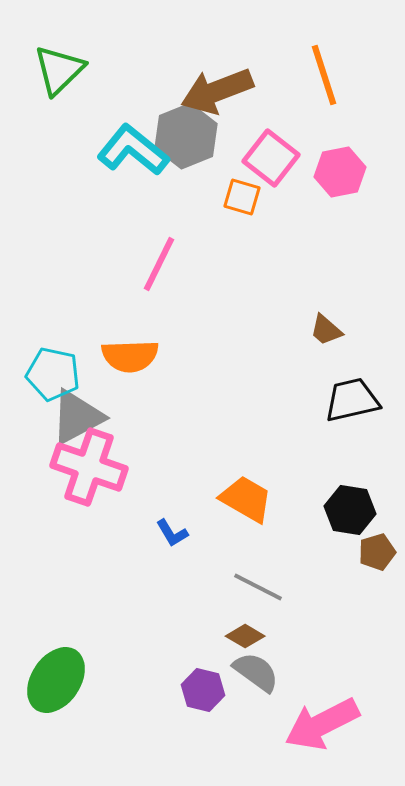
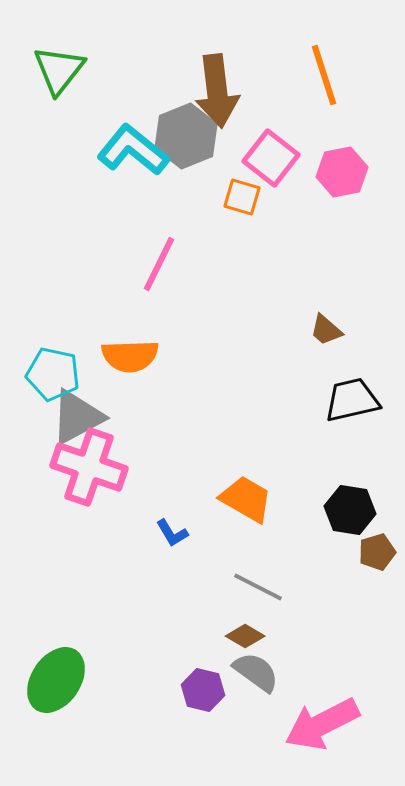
green triangle: rotated 8 degrees counterclockwise
brown arrow: rotated 76 degrees counterclockwise
pink hexagon: moved 2 px right
